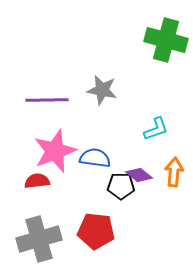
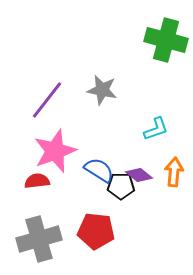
purple line: rotated 51 degrees counterclockwise
blue semicircle: moved 4 px right, 12 px down; rotated 24 degrees clockwise
